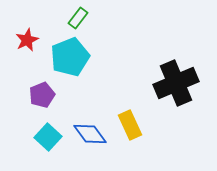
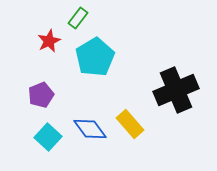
red star: moved 22 px right, 1 px down
cyan pentagon: moved 25 px right; rotated 9 degrees counterclockwise
black cross: moved 7 px down
purple pentagon: moved 1 px left
yellow rectangle: moved 1 px up; rotated 16 degrees counterclockwise
blue diamond: moved 5 px up
